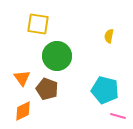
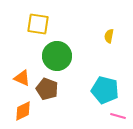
orange triangle: rotated 30 degrees counterclockwise
